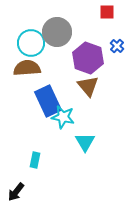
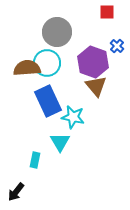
cyan circle: moved 16 px right, 20 px down
purple hexagon: moved 5 px right, 4 px down
brown triangle: moved 8 px right
cyan star: moved 10 px right
cyan triangle: moved 25 px left
